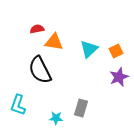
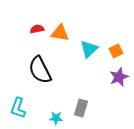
orange triangle: moved 6 px right, 9 px up
cyan L-shape: moved 3 px down
